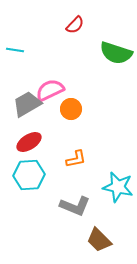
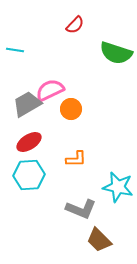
orange L-shape: rotated 10 degrees clockwise
gray L-shape: moved 6 px right, 3 px down
